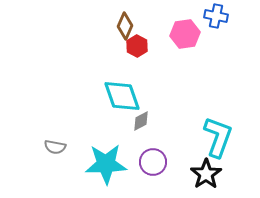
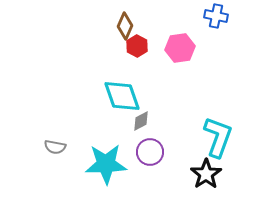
pink hexagon: moved 5 px left, 14 px down
purple circle: moved 3 px left, 10 px up
